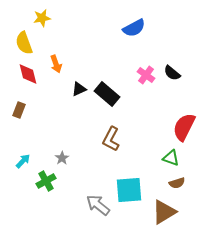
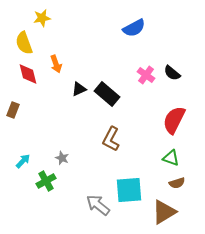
brown rectangle: moved 6 px left
red semicircle: moved 10 px left, 7 px up
gray star: rotated 16 degrees counterclockwise
